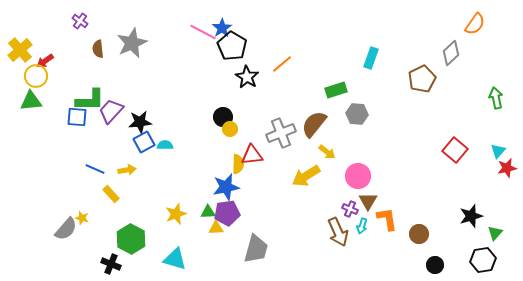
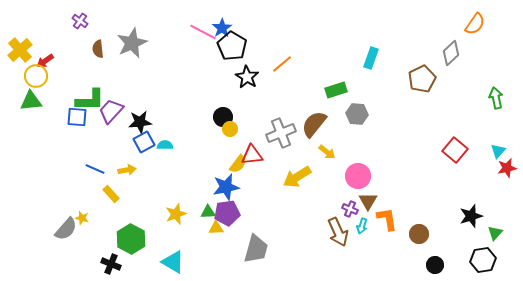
yellow semicircle at (238, 164): rotated 36 degrees clockwise
yellow arrow at (306, 176): moved 9 px left, 1 px down
cyan triangle at (175, 259): moved 2 px left, 3 px down; rotated 15 degrees clockwise
